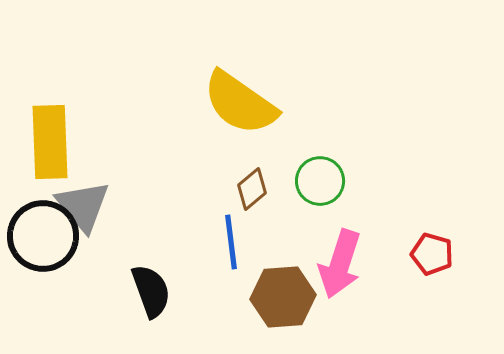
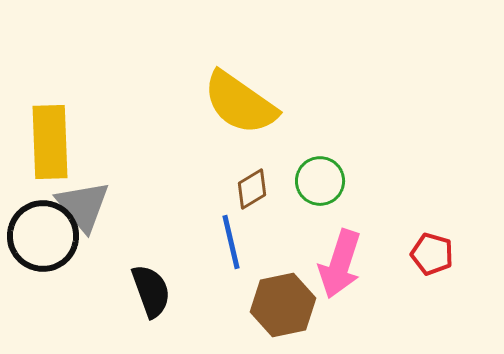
brown diamond: rotated 9 degrees clockwise
blue line: rotated 6 degrees counterclockwise
brown hexagon: moved 8 px down; rotated 8 degrees counterclockwise
